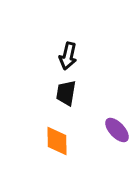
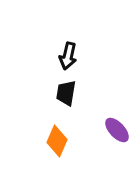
orange diamond: rotated 24 degrees clockwise
